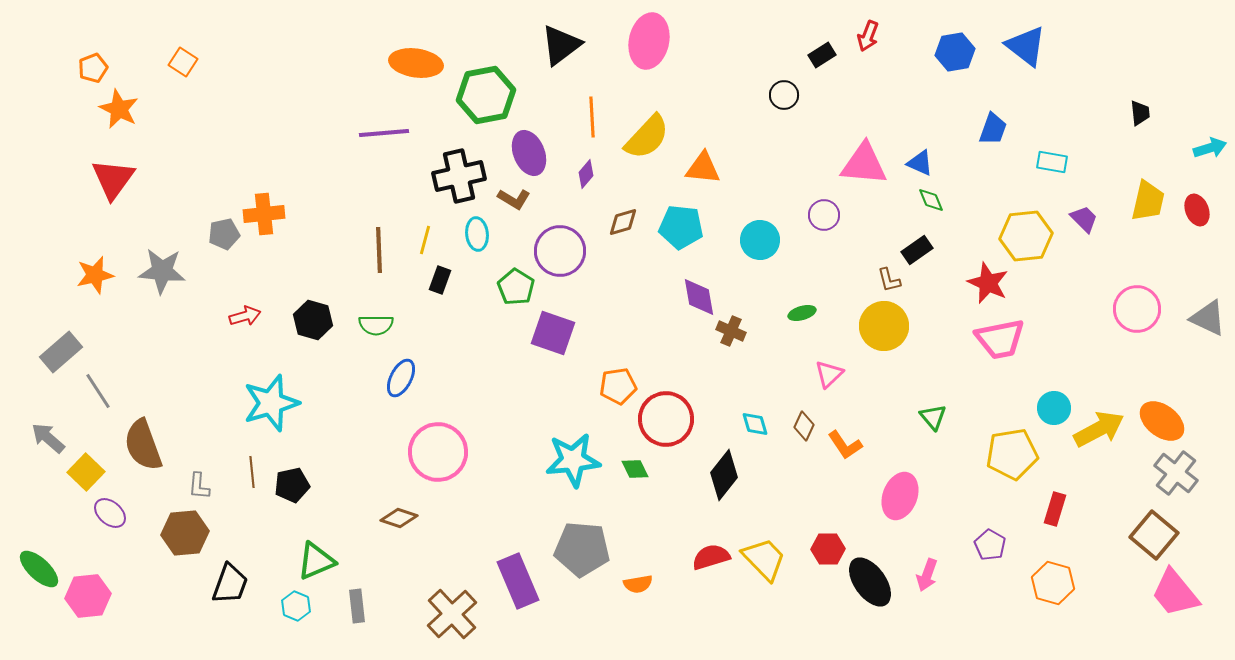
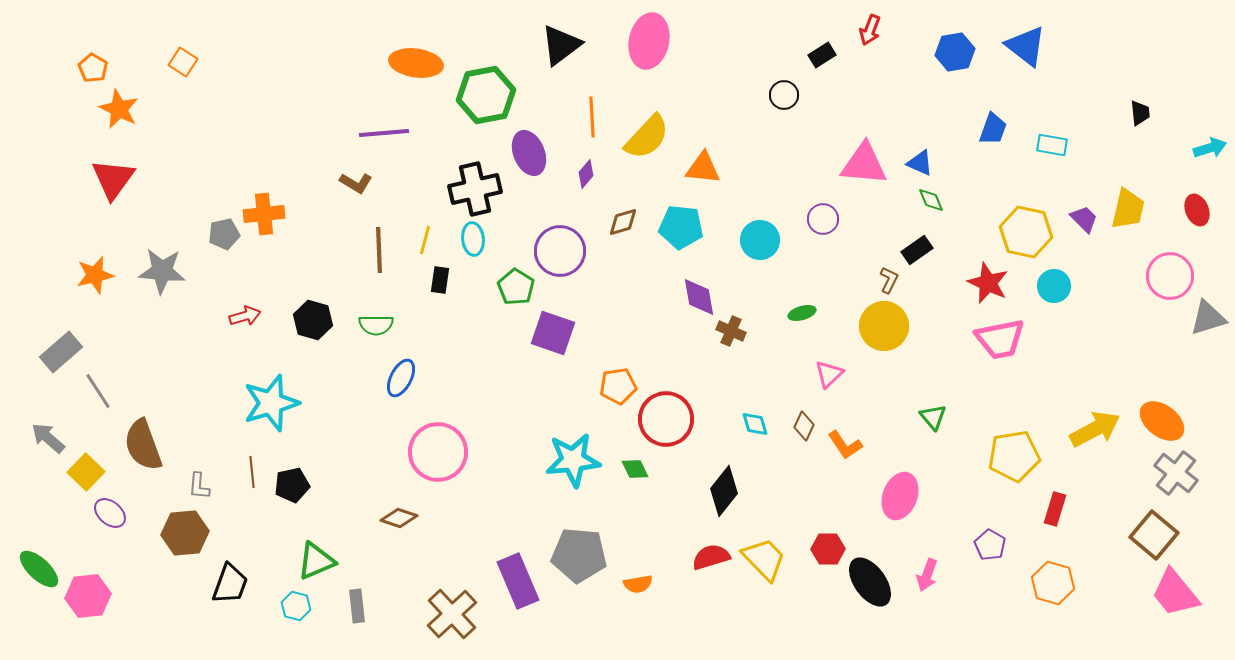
red arrow at (868, 36): moved 2 px right, 6 px up
orange pentagon at (93, 68): rotated 20 degrees counterclockwise
cyan rectangle at (1052, 162): moved 17 px up
black cross at (459, 176): moved 16 px right, 13 px down
brown L-shape at (514, 199): moved 158 px left, 16 px up
yellow trapezoid at (1148, 201): moved 20 px left, 8 px down
purple circle at (824, 215): moved 1 px left, 4 px down
cyan ellipse at (477, 234): moved 4 px left, 5 px down
yellow hexagon at (1026, 236): moved 4 px up; rotated 18 degrees clockwise
black rectangle at (440, 280): rotated 12 degrees counterclockwise
brown L-shape at (889, 280): rotated 140 degrees counterclockwise
pink circle at (1137, 309): moved 33 px right, 33 px up
gray triangle at (1208, 318): rotated 42 degrees counterclockwise
cyan circle at (1054, 408): moved 122 px up
yellow arrow at (1099, 429): moved 4 px left
yellow pentagon at (1012, 454): moved 2 px right, 2 px down
black diamond at (724, 475): moved 16 px down
gray pentagon at (582, 549): moved 3 px left, 6 px down
cyan hexagon at (296, 606): rotated 8 degrees counterclockwise
